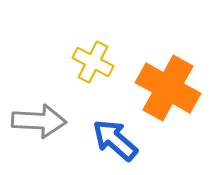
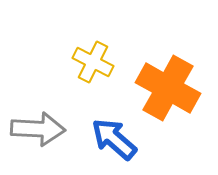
gray arrow: moved 1 px left, 8 px down
blue arrow: moved 1 px left, 1 px up
